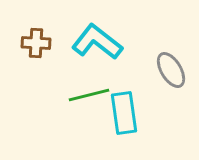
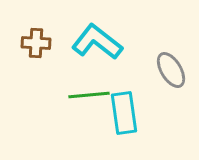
green line: rotated 9 degrees clockwise
